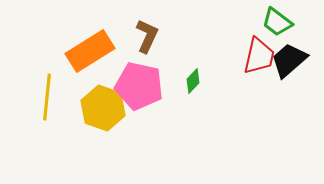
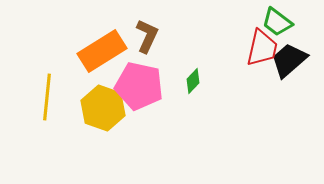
orange rectangle: moved 12 px right
red trapezoid: moved 3 px right, 8 px up
